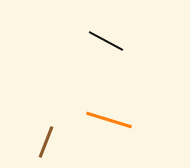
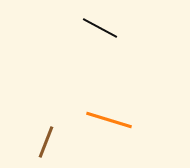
black line: moved 6 px left, 13 px up
